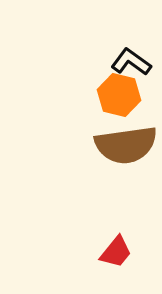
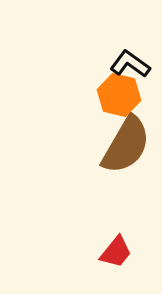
black L-shape: moved 1 px left, 2 px down
brown semicircle: rotated 52 degrees counterclockwise
